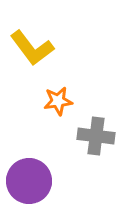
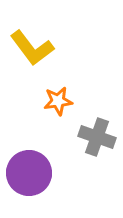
gray cross: moved 1 px right, 1 px down; rotated 12 degrees clockwise
purple circle: moved 8 px up
